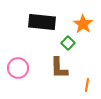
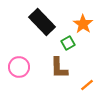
black rectangle: rotated 40 degrees clockwise
green square: rotated 16 degrees clockwise
pink circle: moved 1 px right, 1 px up
orange line: rotated 40 degrees clockwise
